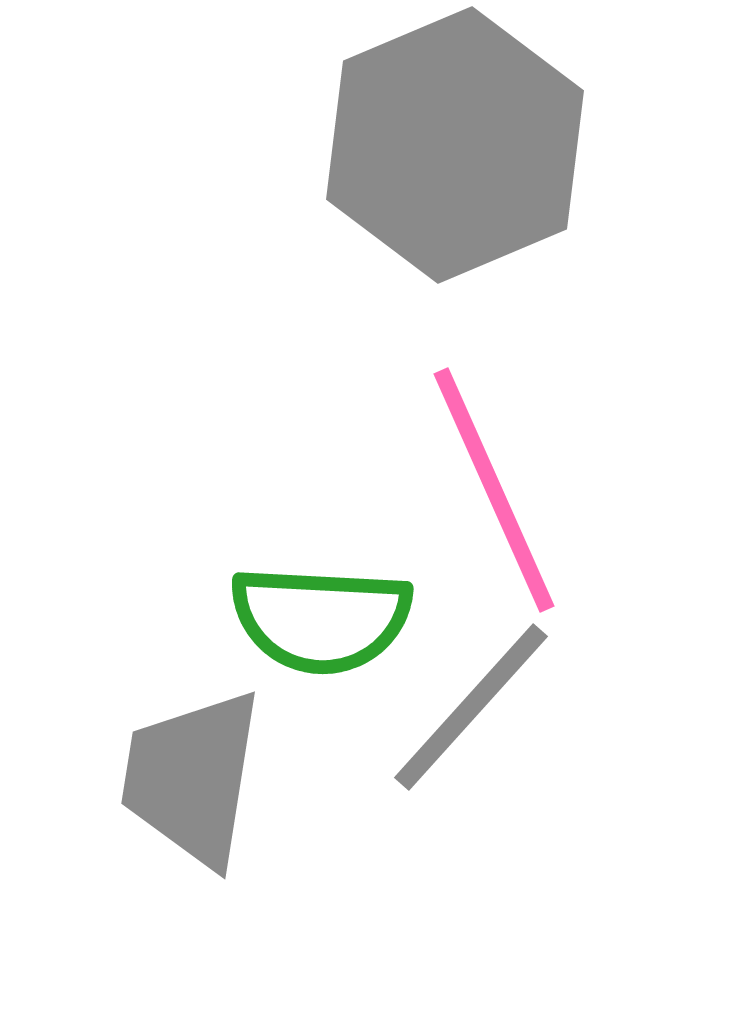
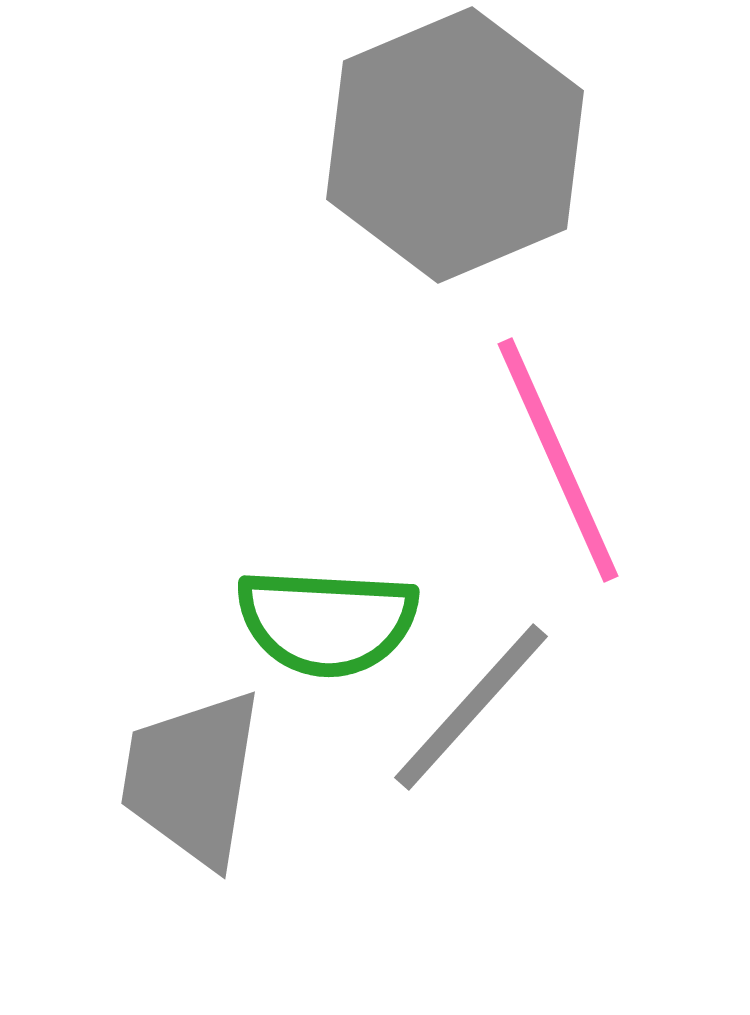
pink line: moved 64 px right, 30 px up
green semicircle: moved 6 px right, 3 px down
